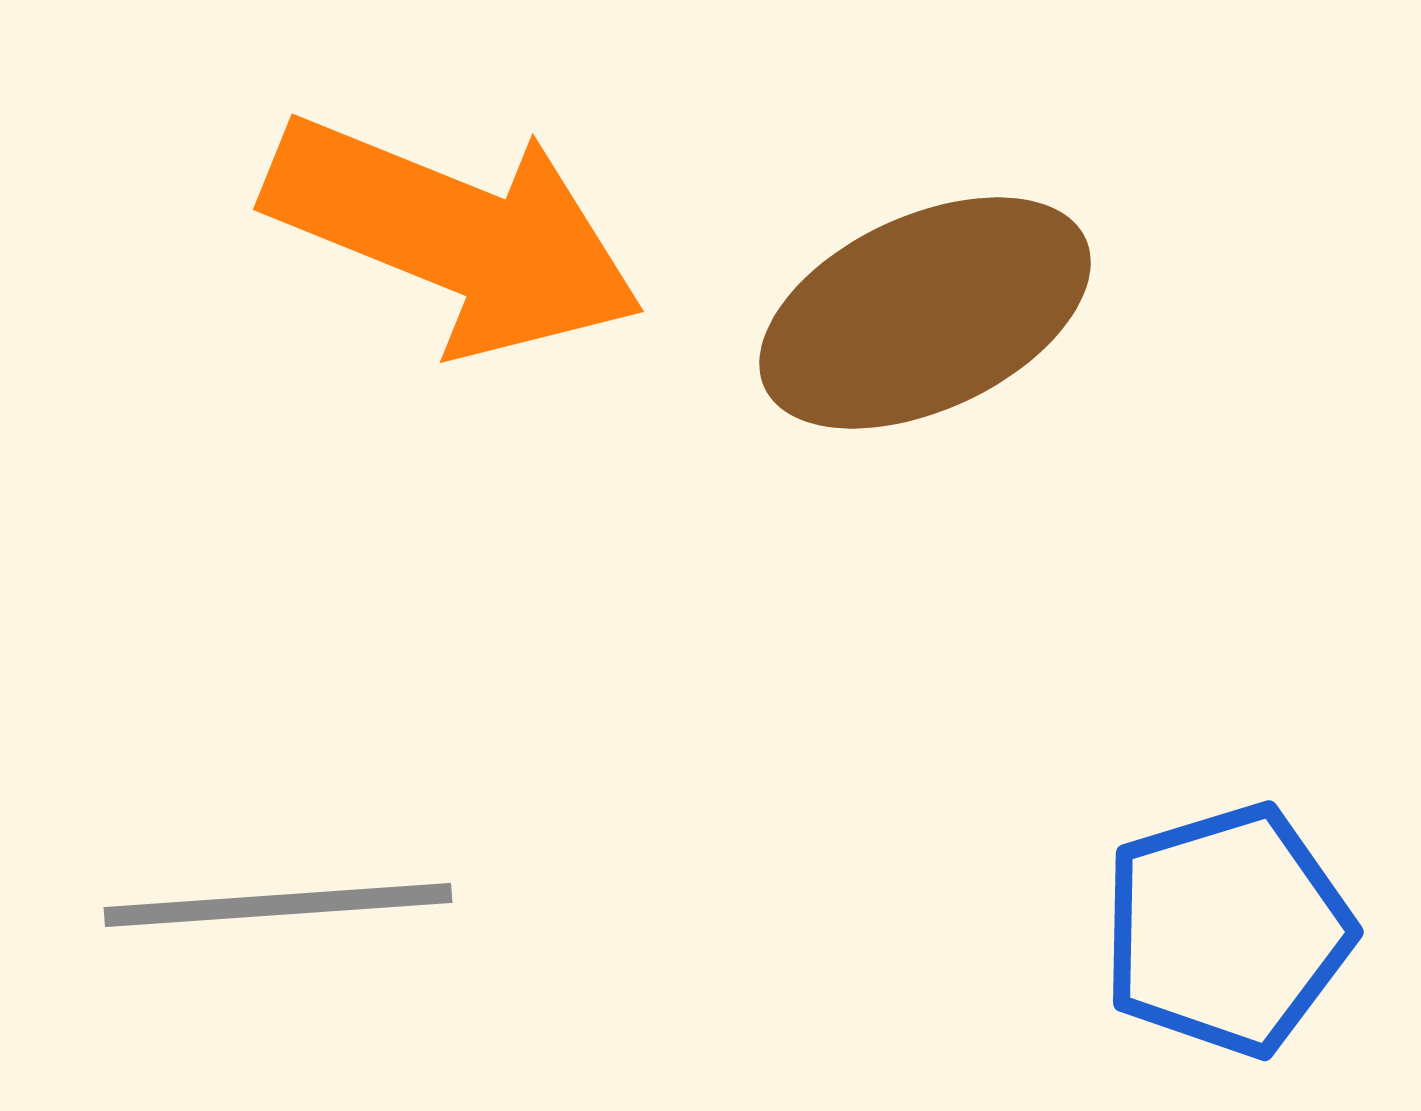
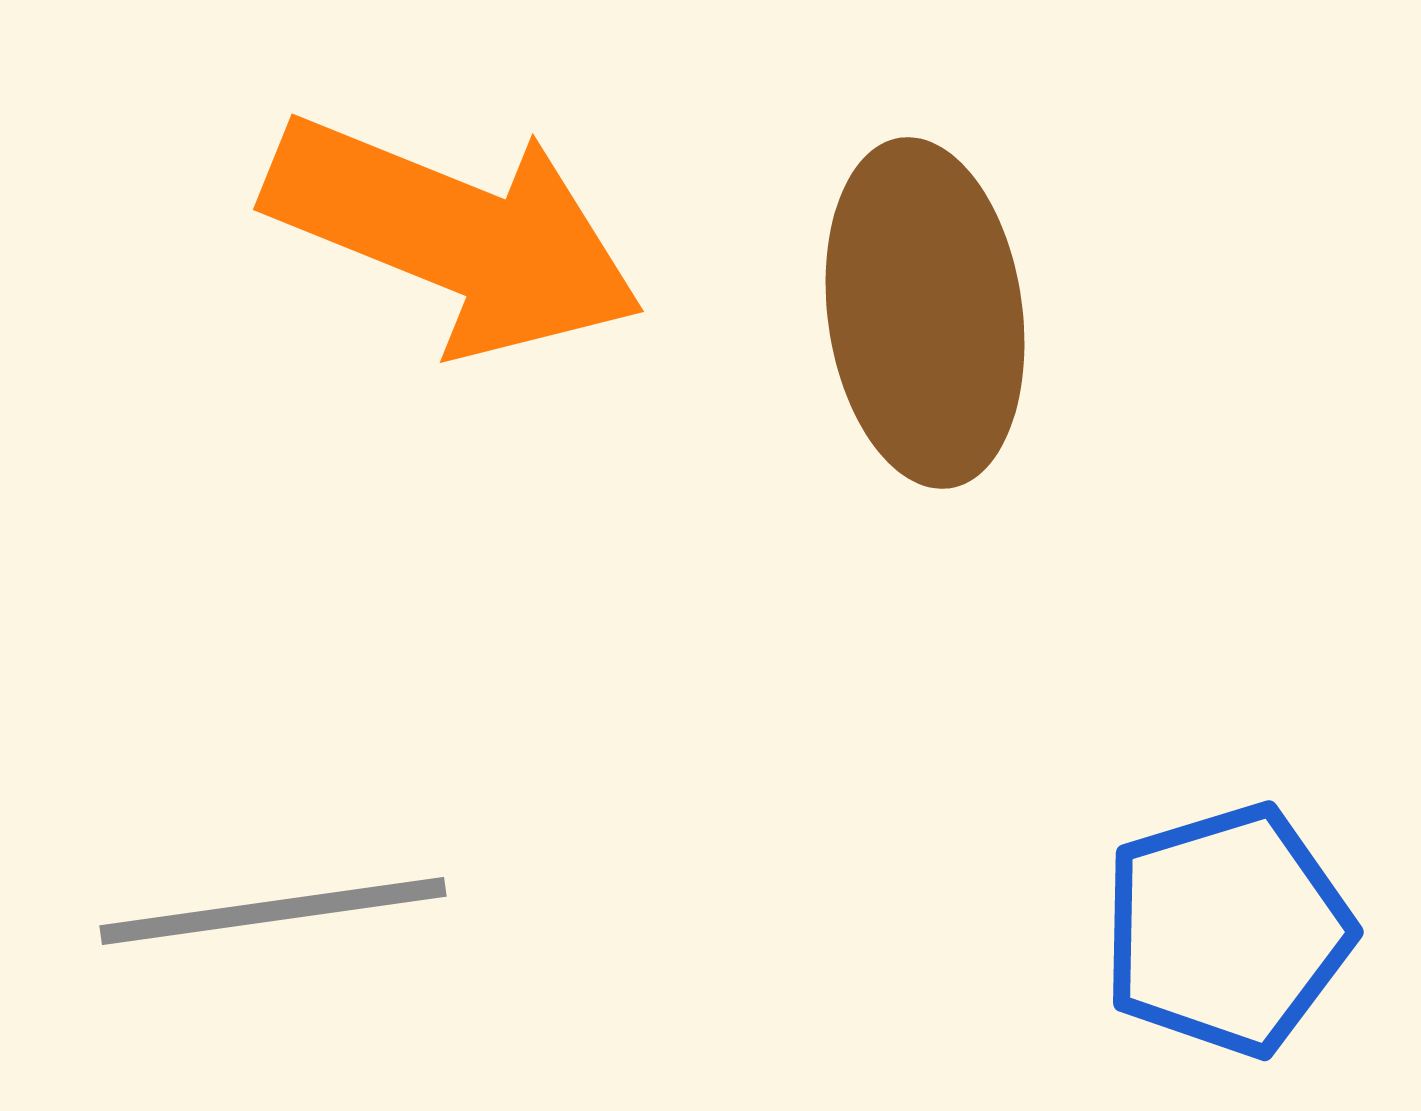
brown ellipse: rotated 73 degrees counterclockwise
gray line: moved 5 px left, 6 px down; rotated 4 degrees counterclockwise
